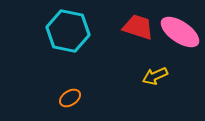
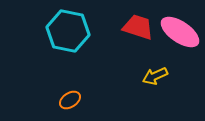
orange ellipse: moved 2 px down
